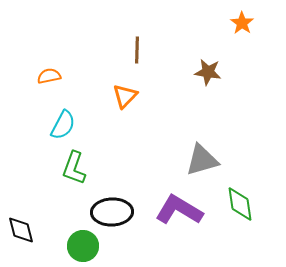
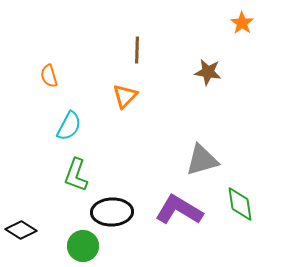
orange semicircle: rotated 95 degrees counterclockwise
cyan semicircle: moved 6 px right, 1 px down
green L-shape: moved 2 px right, 7 px down
black diamond: rotated 44 degrees counterclockwise
